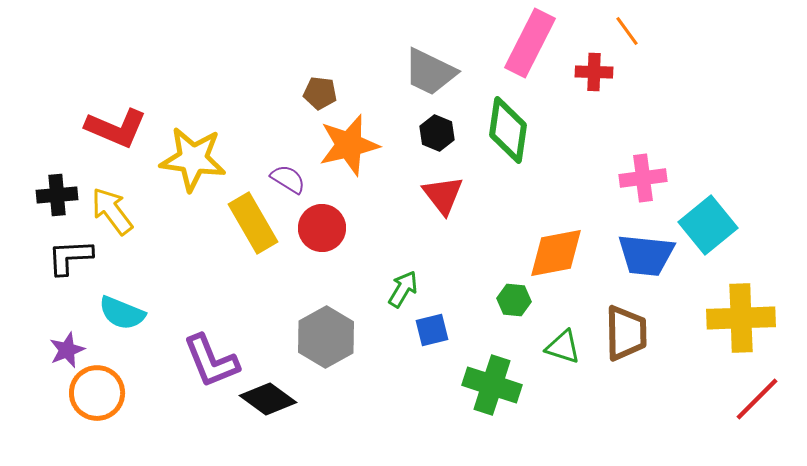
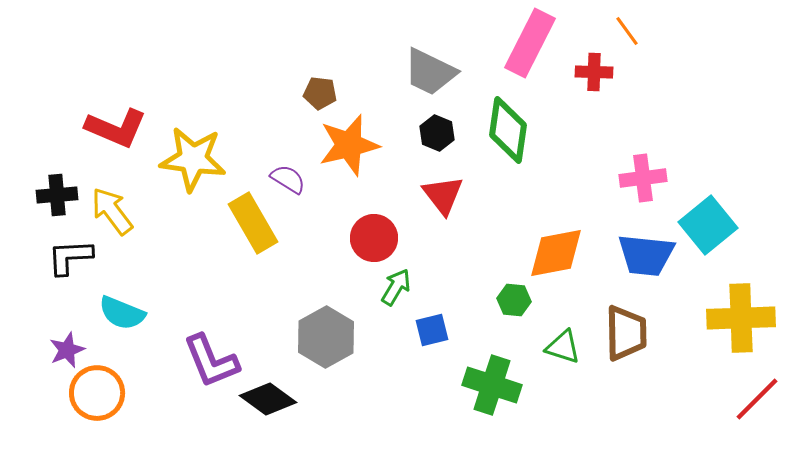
red circle: moved 52 px right, 10 px down
green arrow: moved 7 px left, 2 px up
